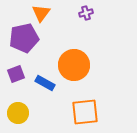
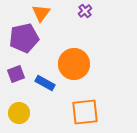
purple cross: moved 1 px left, 2 px up; rotated 24 degrees counterclockwise
orange circle: moved 1 px up
yellow circle: moved 1 px right
